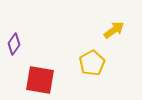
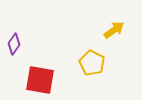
yellow pentagon: rotated 15 degrees counterclockwise
